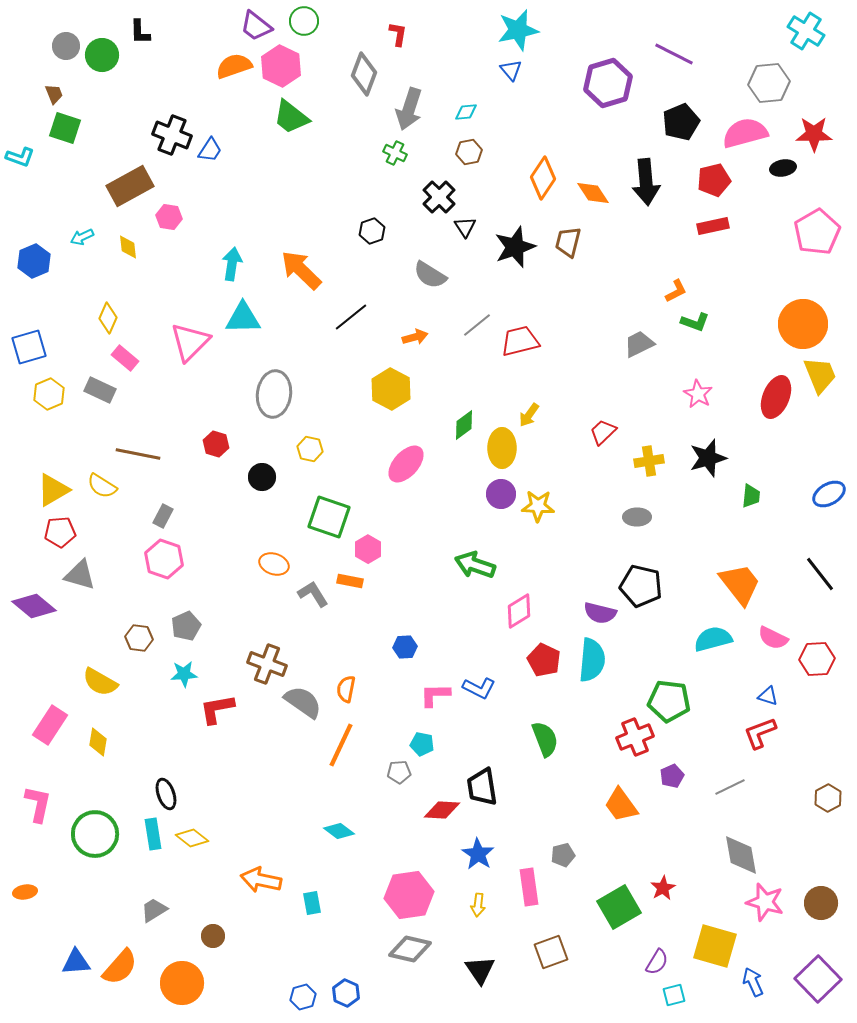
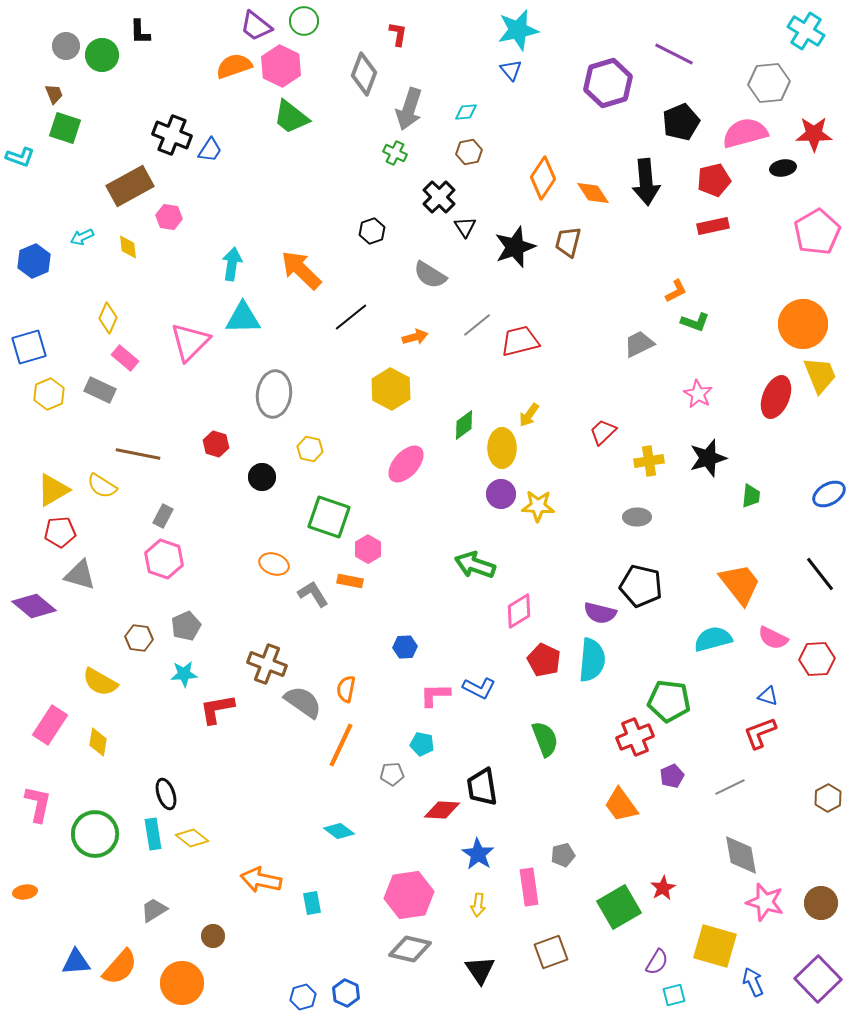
gray pentagon at (399, 772): moved 7 px left, 2 px down
